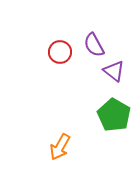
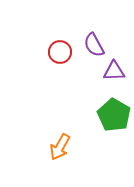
purple triangle: rotated 40 degrees counterclockwise
